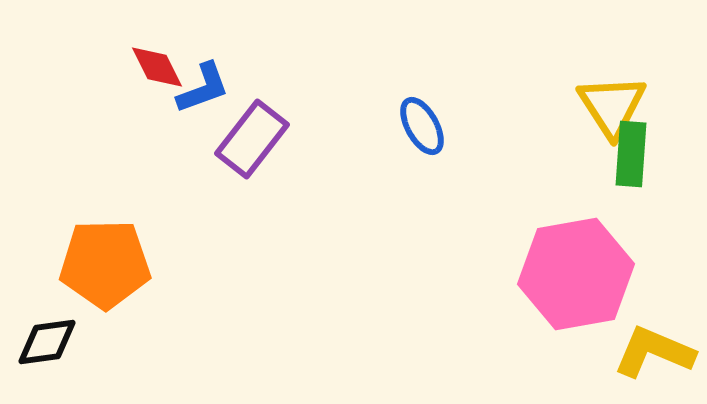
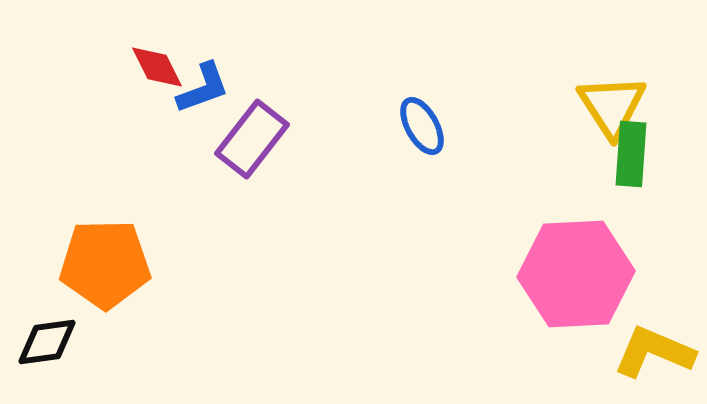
pink hexagon: rotated 7 degrees clockwise
